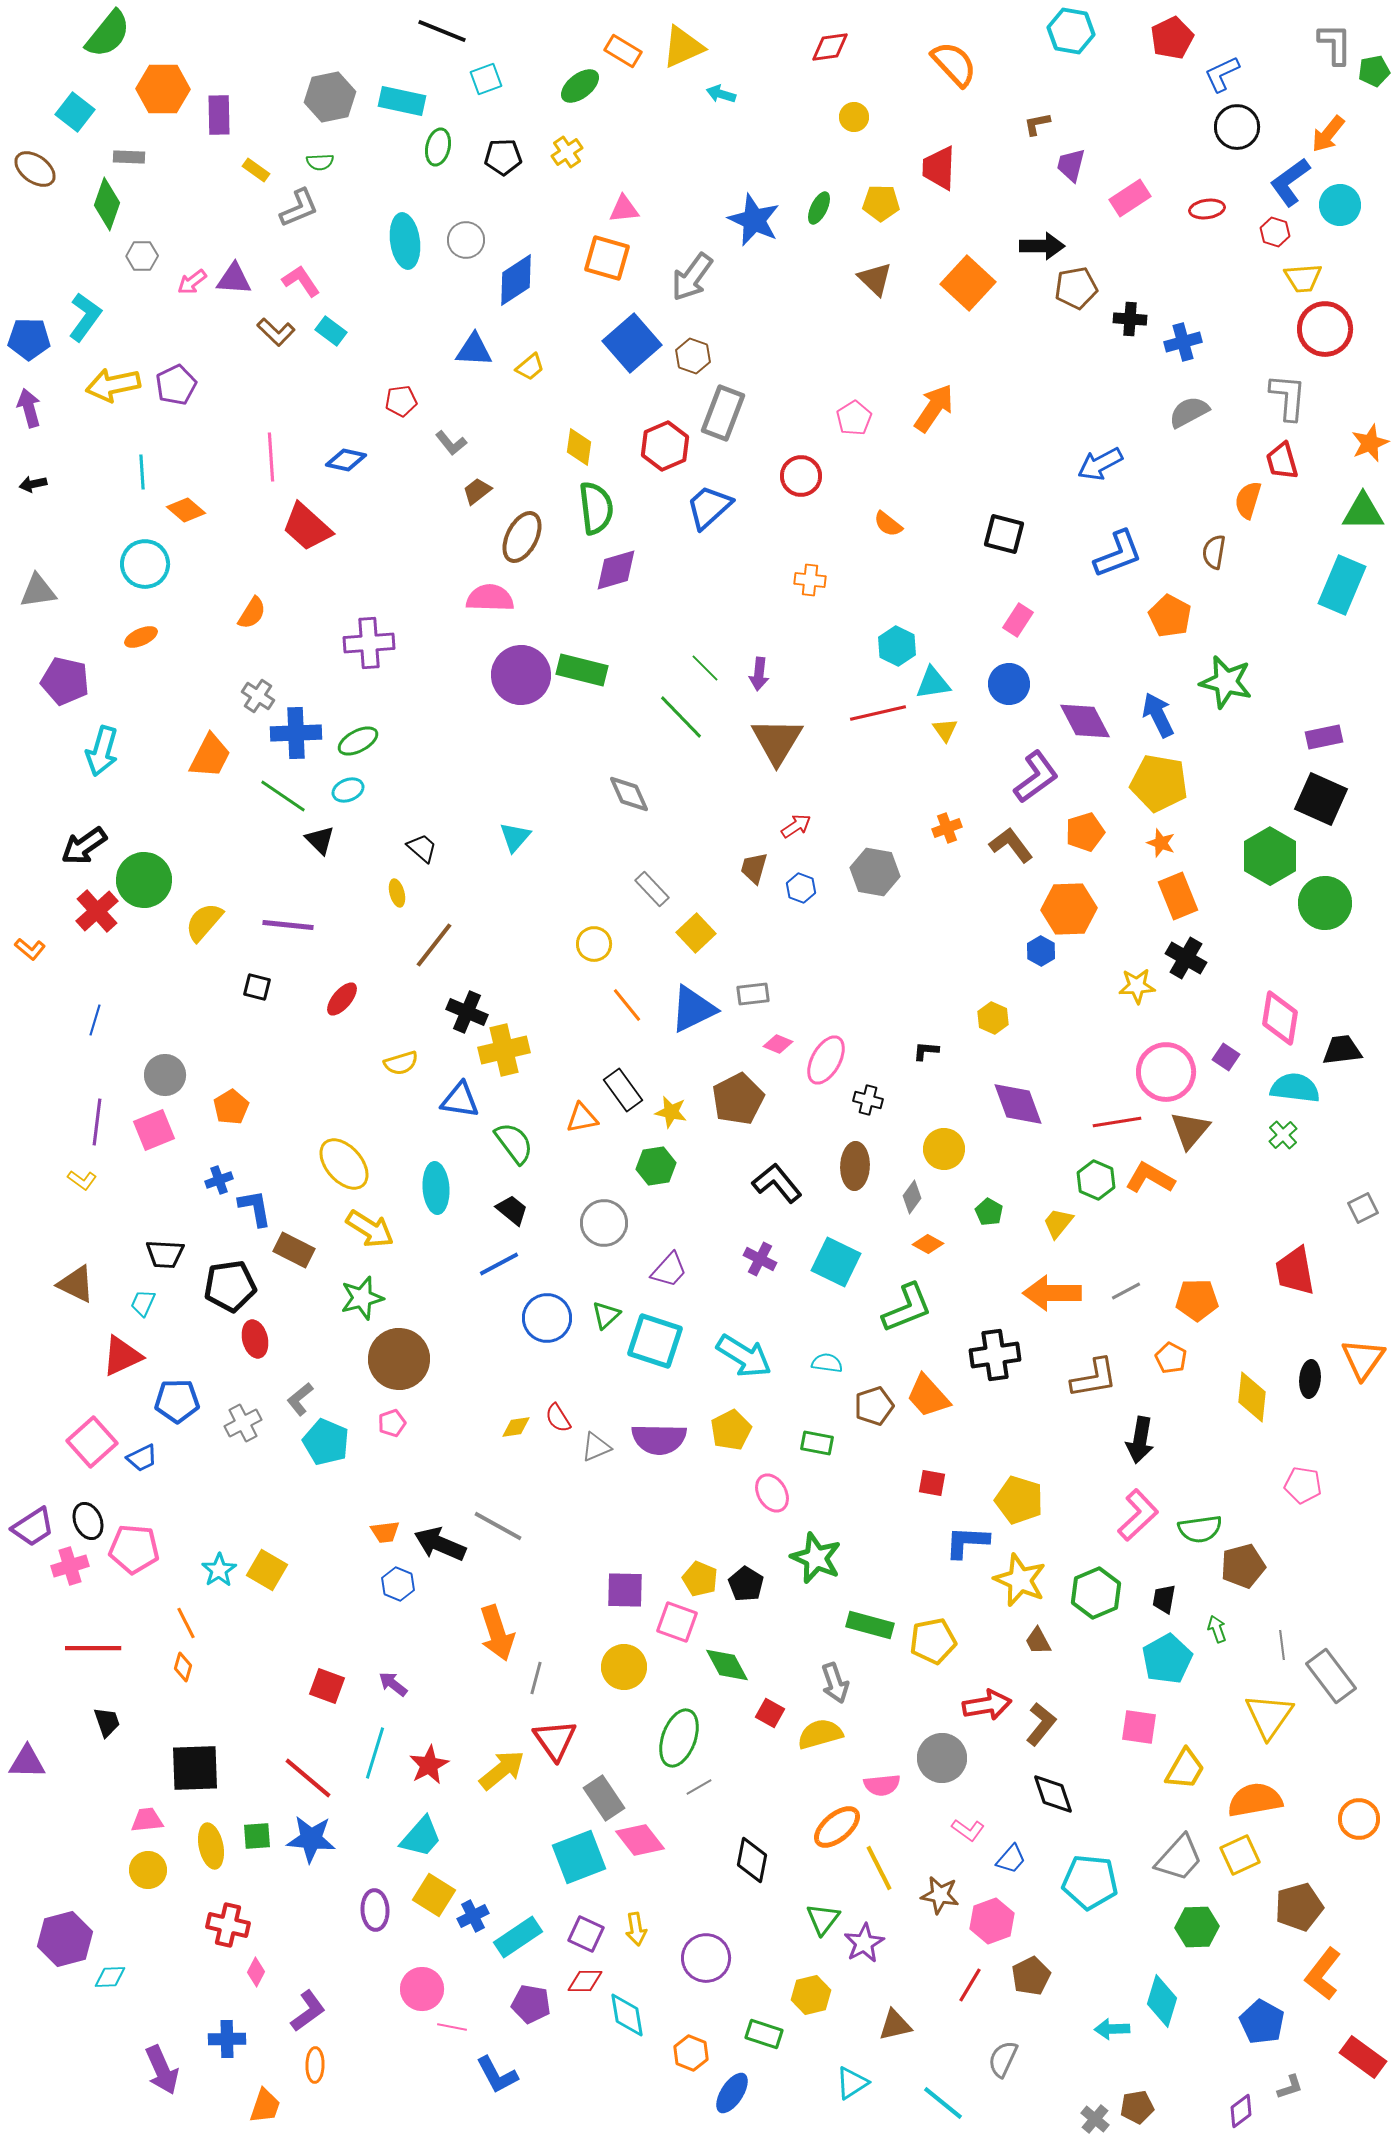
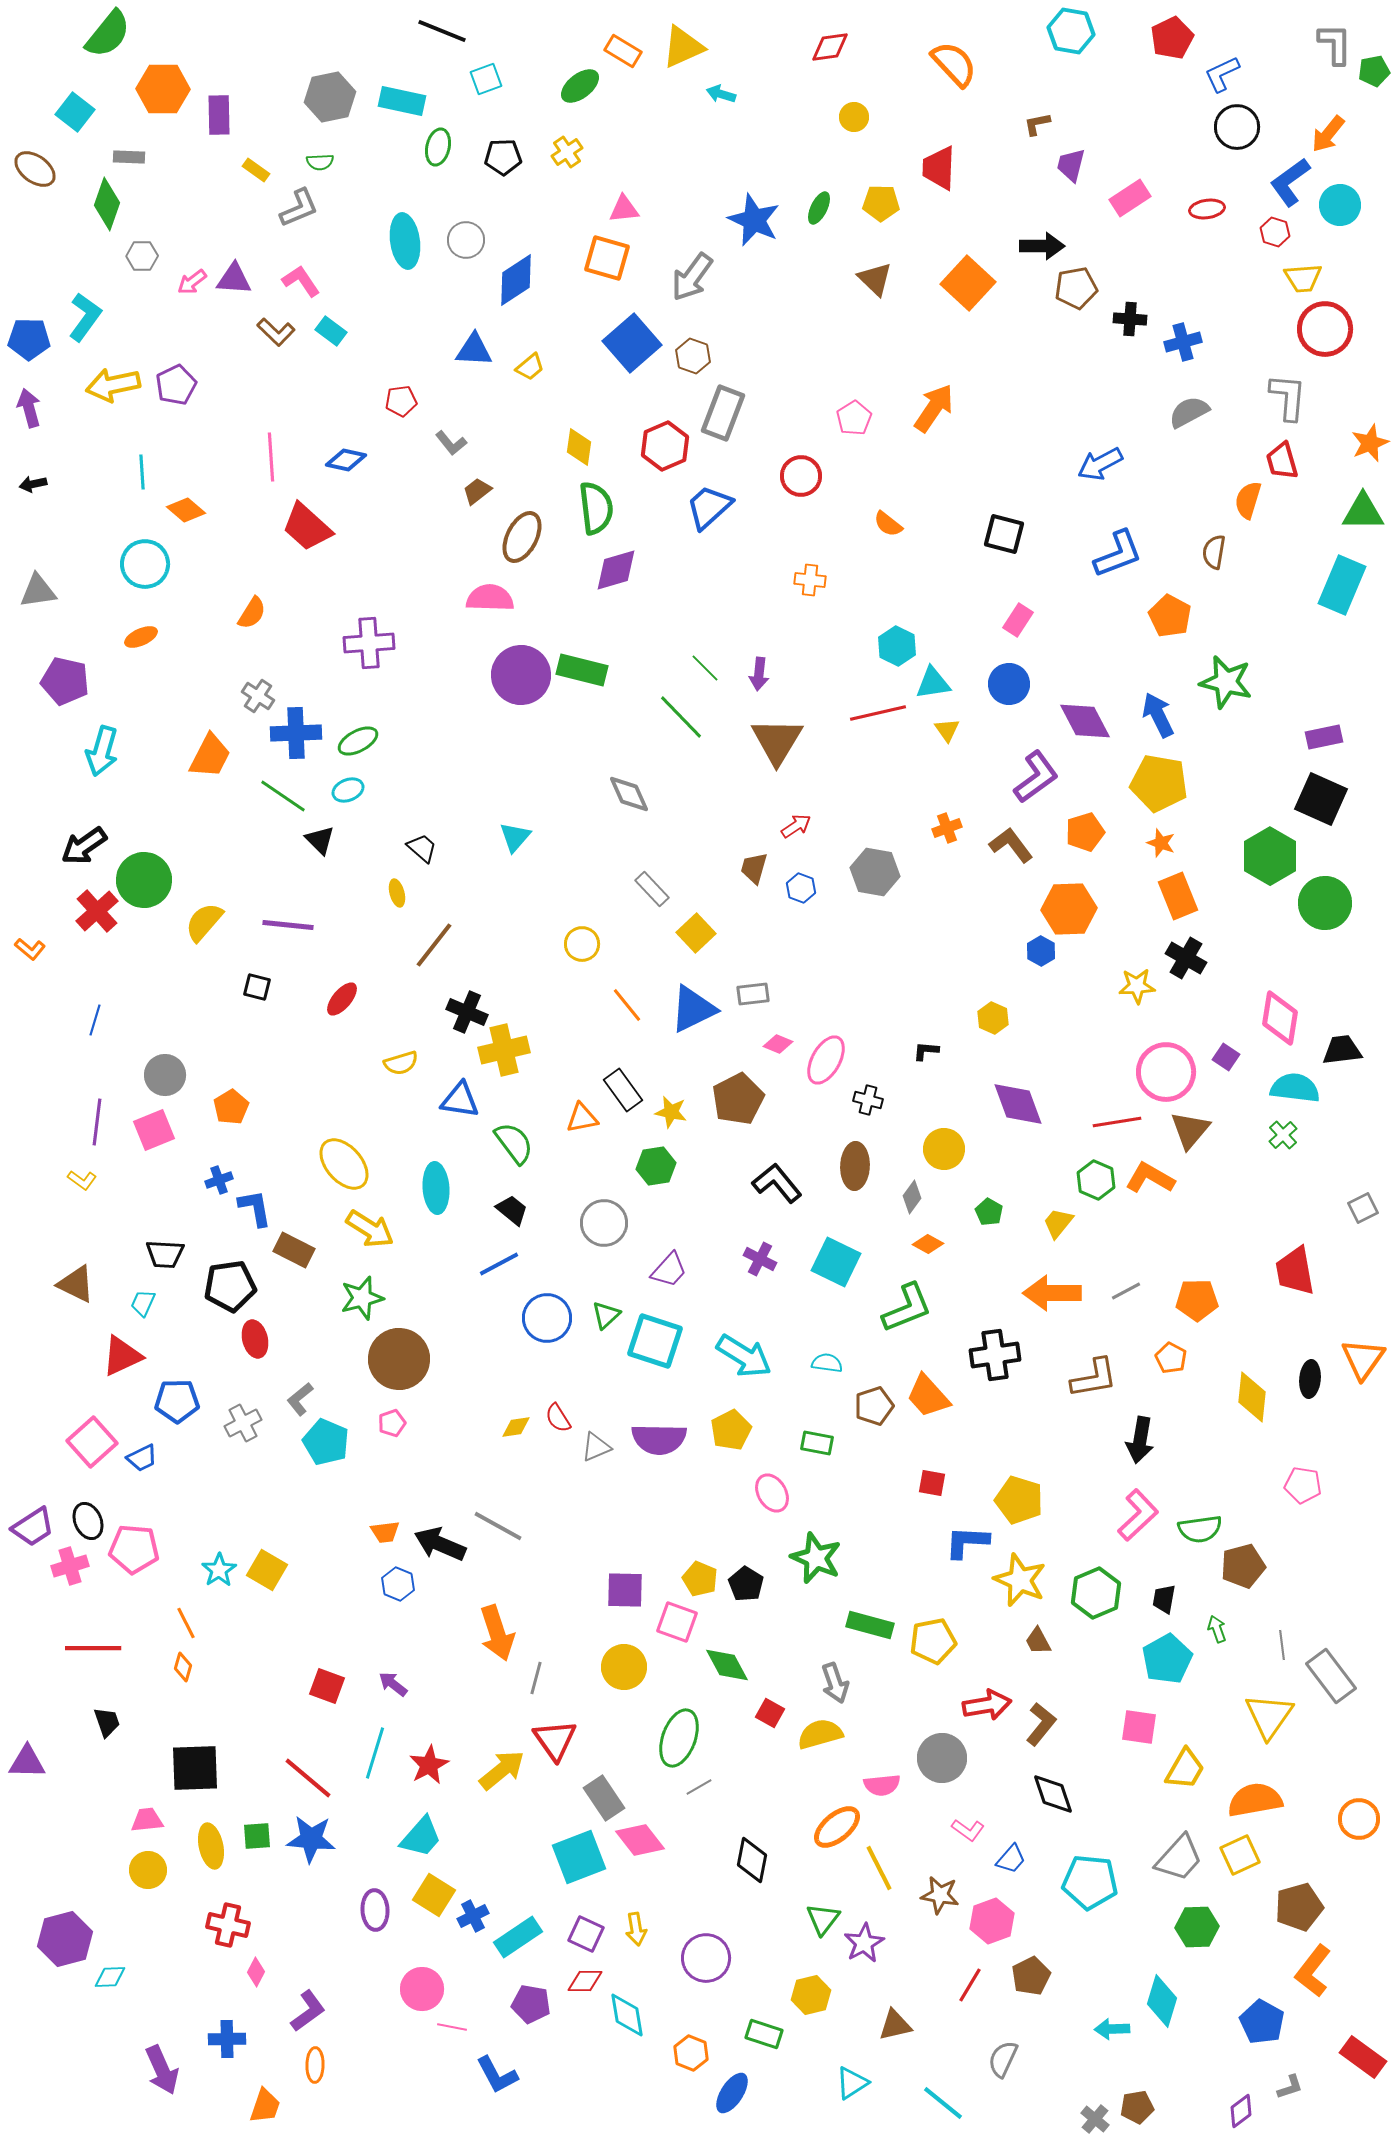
yellow triangle at (945, 730): moved 2 px right
yellow circle at (594, 944): moved 12 px left
orange L-shape at (1323, 1974): moved 10 px left, 3 px up
